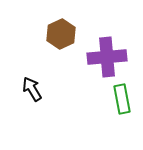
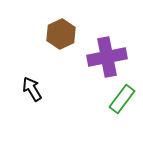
purple cross: rotated 6 degrees counterclockwise
green rectangle: rotated 48 degrees clockwise
